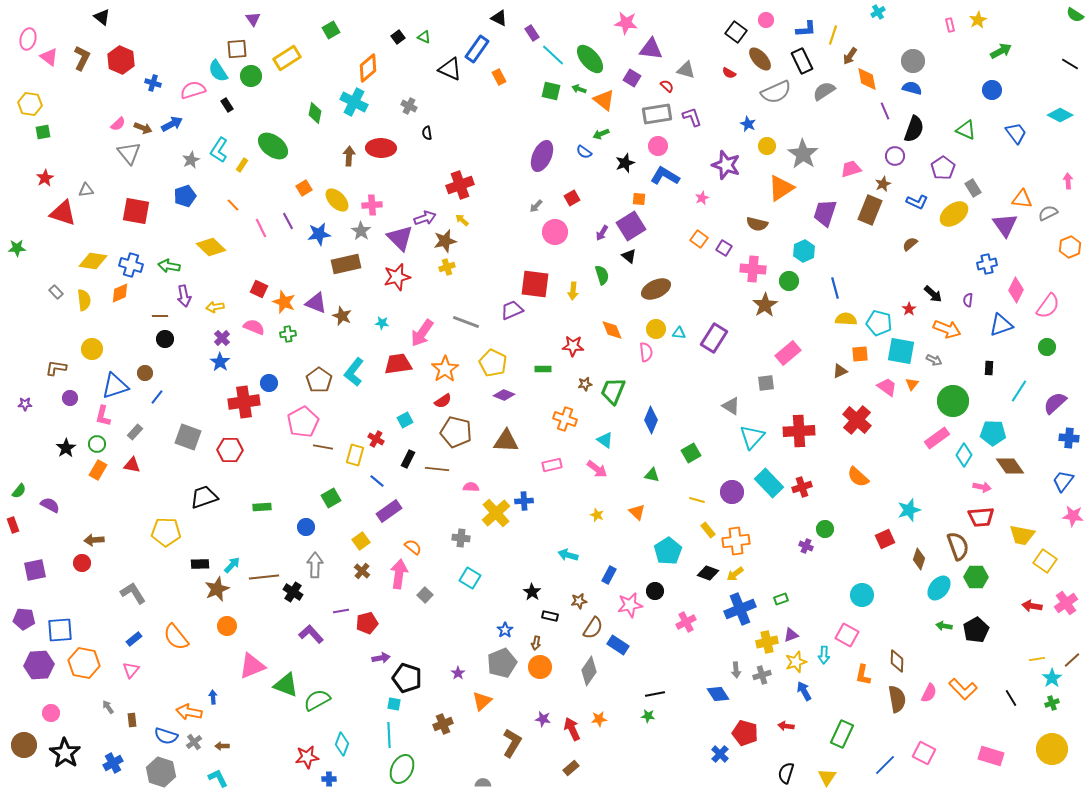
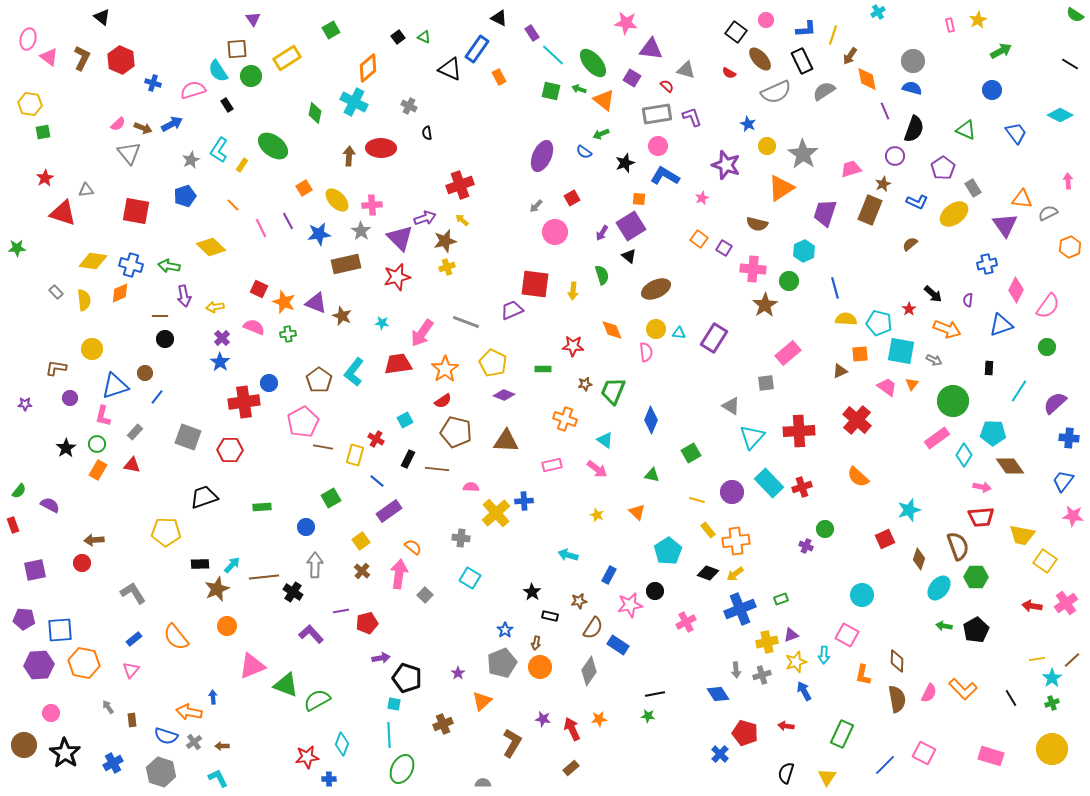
green ellipse at (590, 59): moved 3 px right, 4 px down
